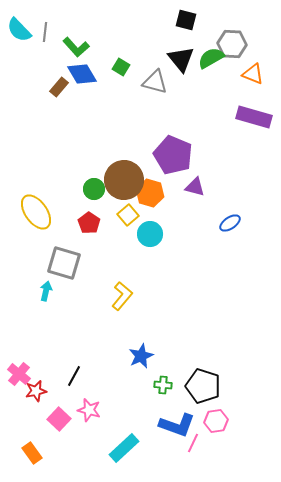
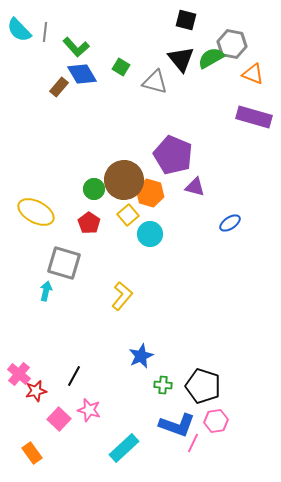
gray hexagon: rotated 8 degrees clockwise
yellow ellipse: rotated 27 degrees counterclockwise
